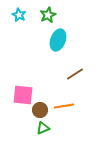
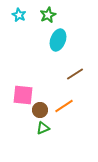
orange line: rotated 24 degrees counterclockwise
